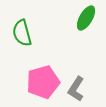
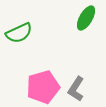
green semicircle: moved 3 px left; rotated 100 degrees counterclockwise
pink pentagon: moved 5 px down
